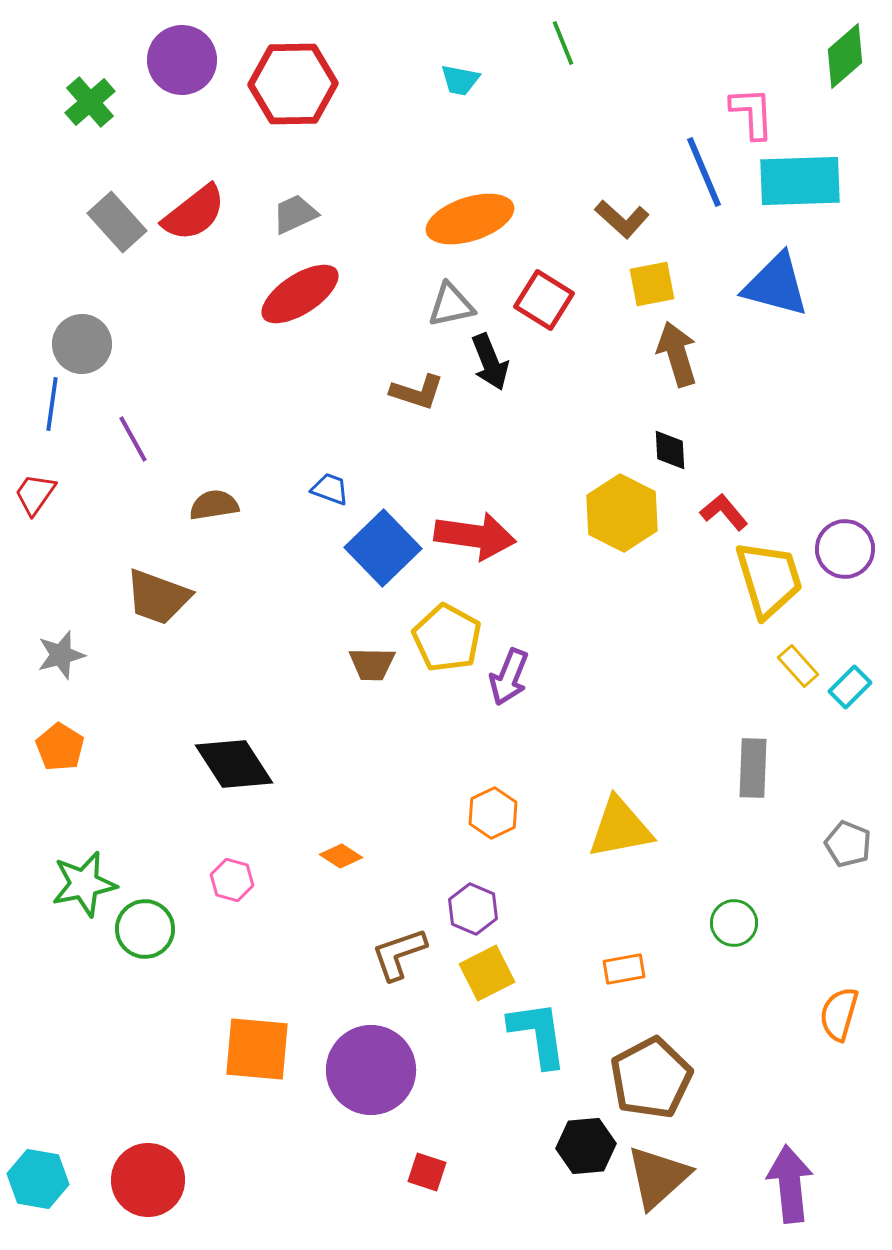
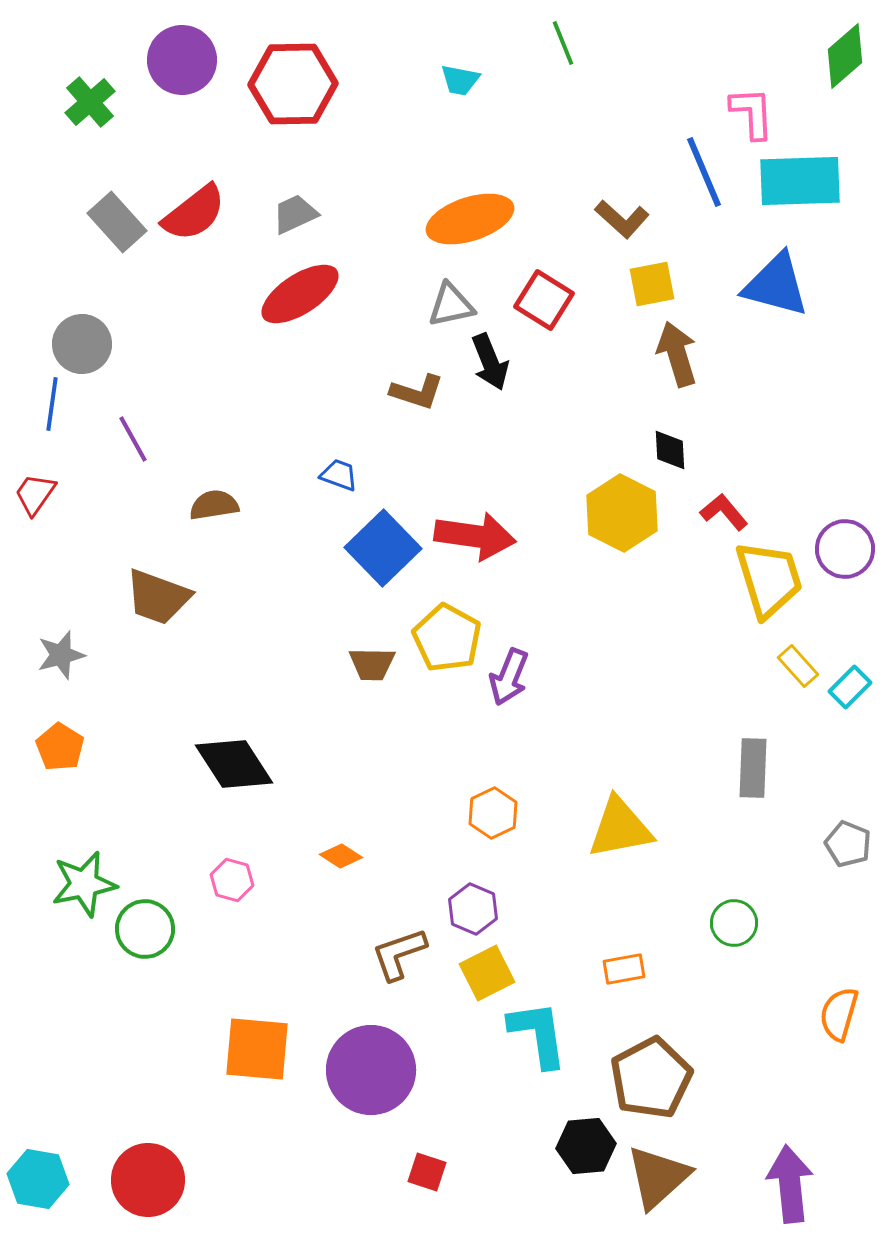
blue trapezoid at (330, 489): moved 9 px right, 14 px up
